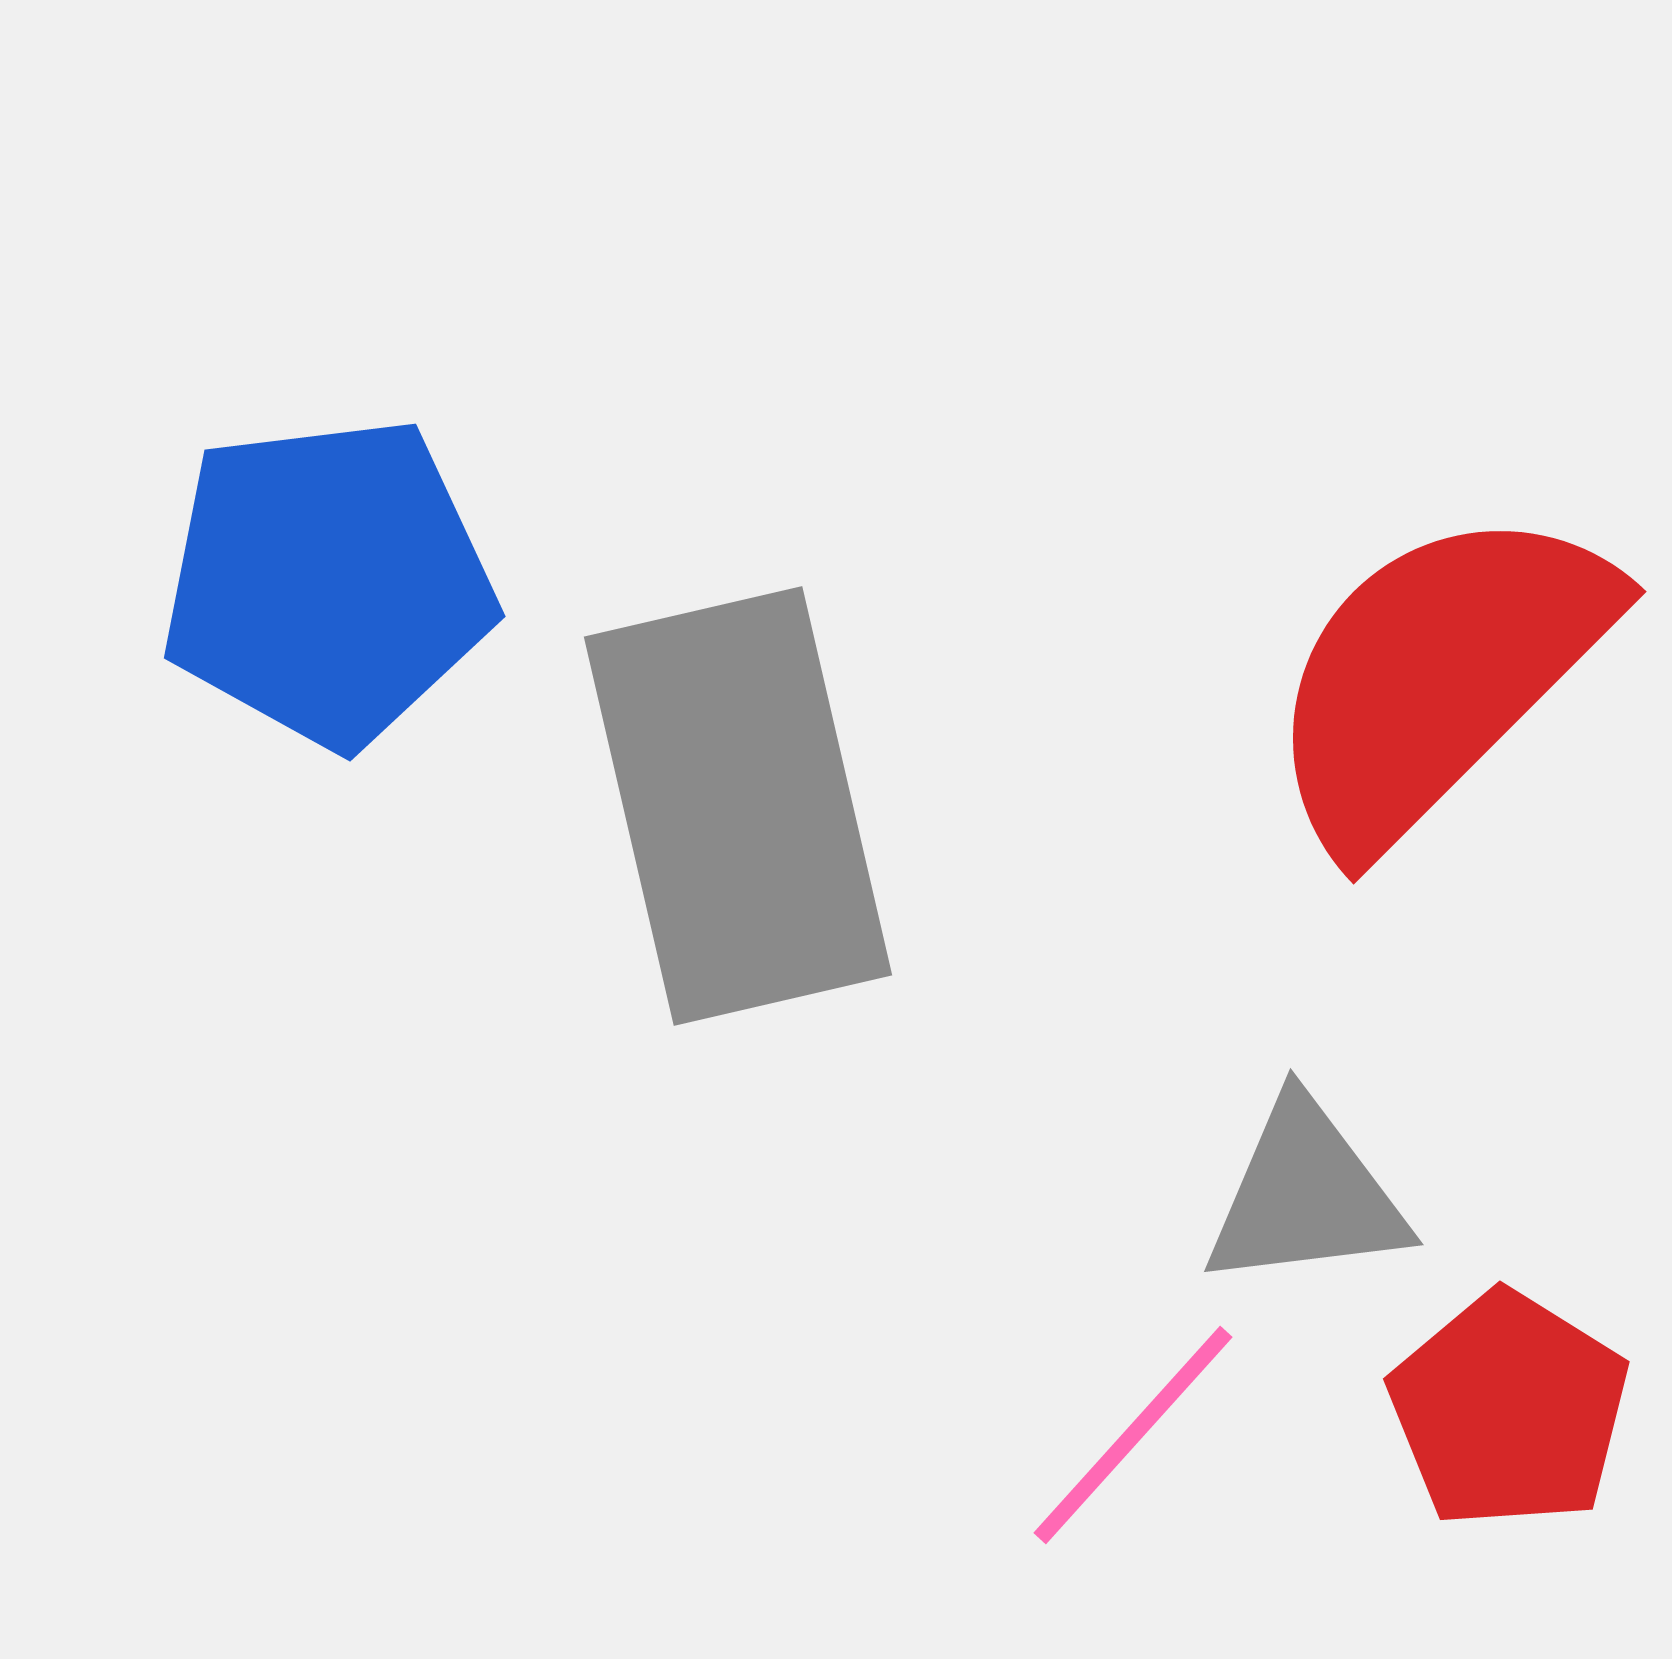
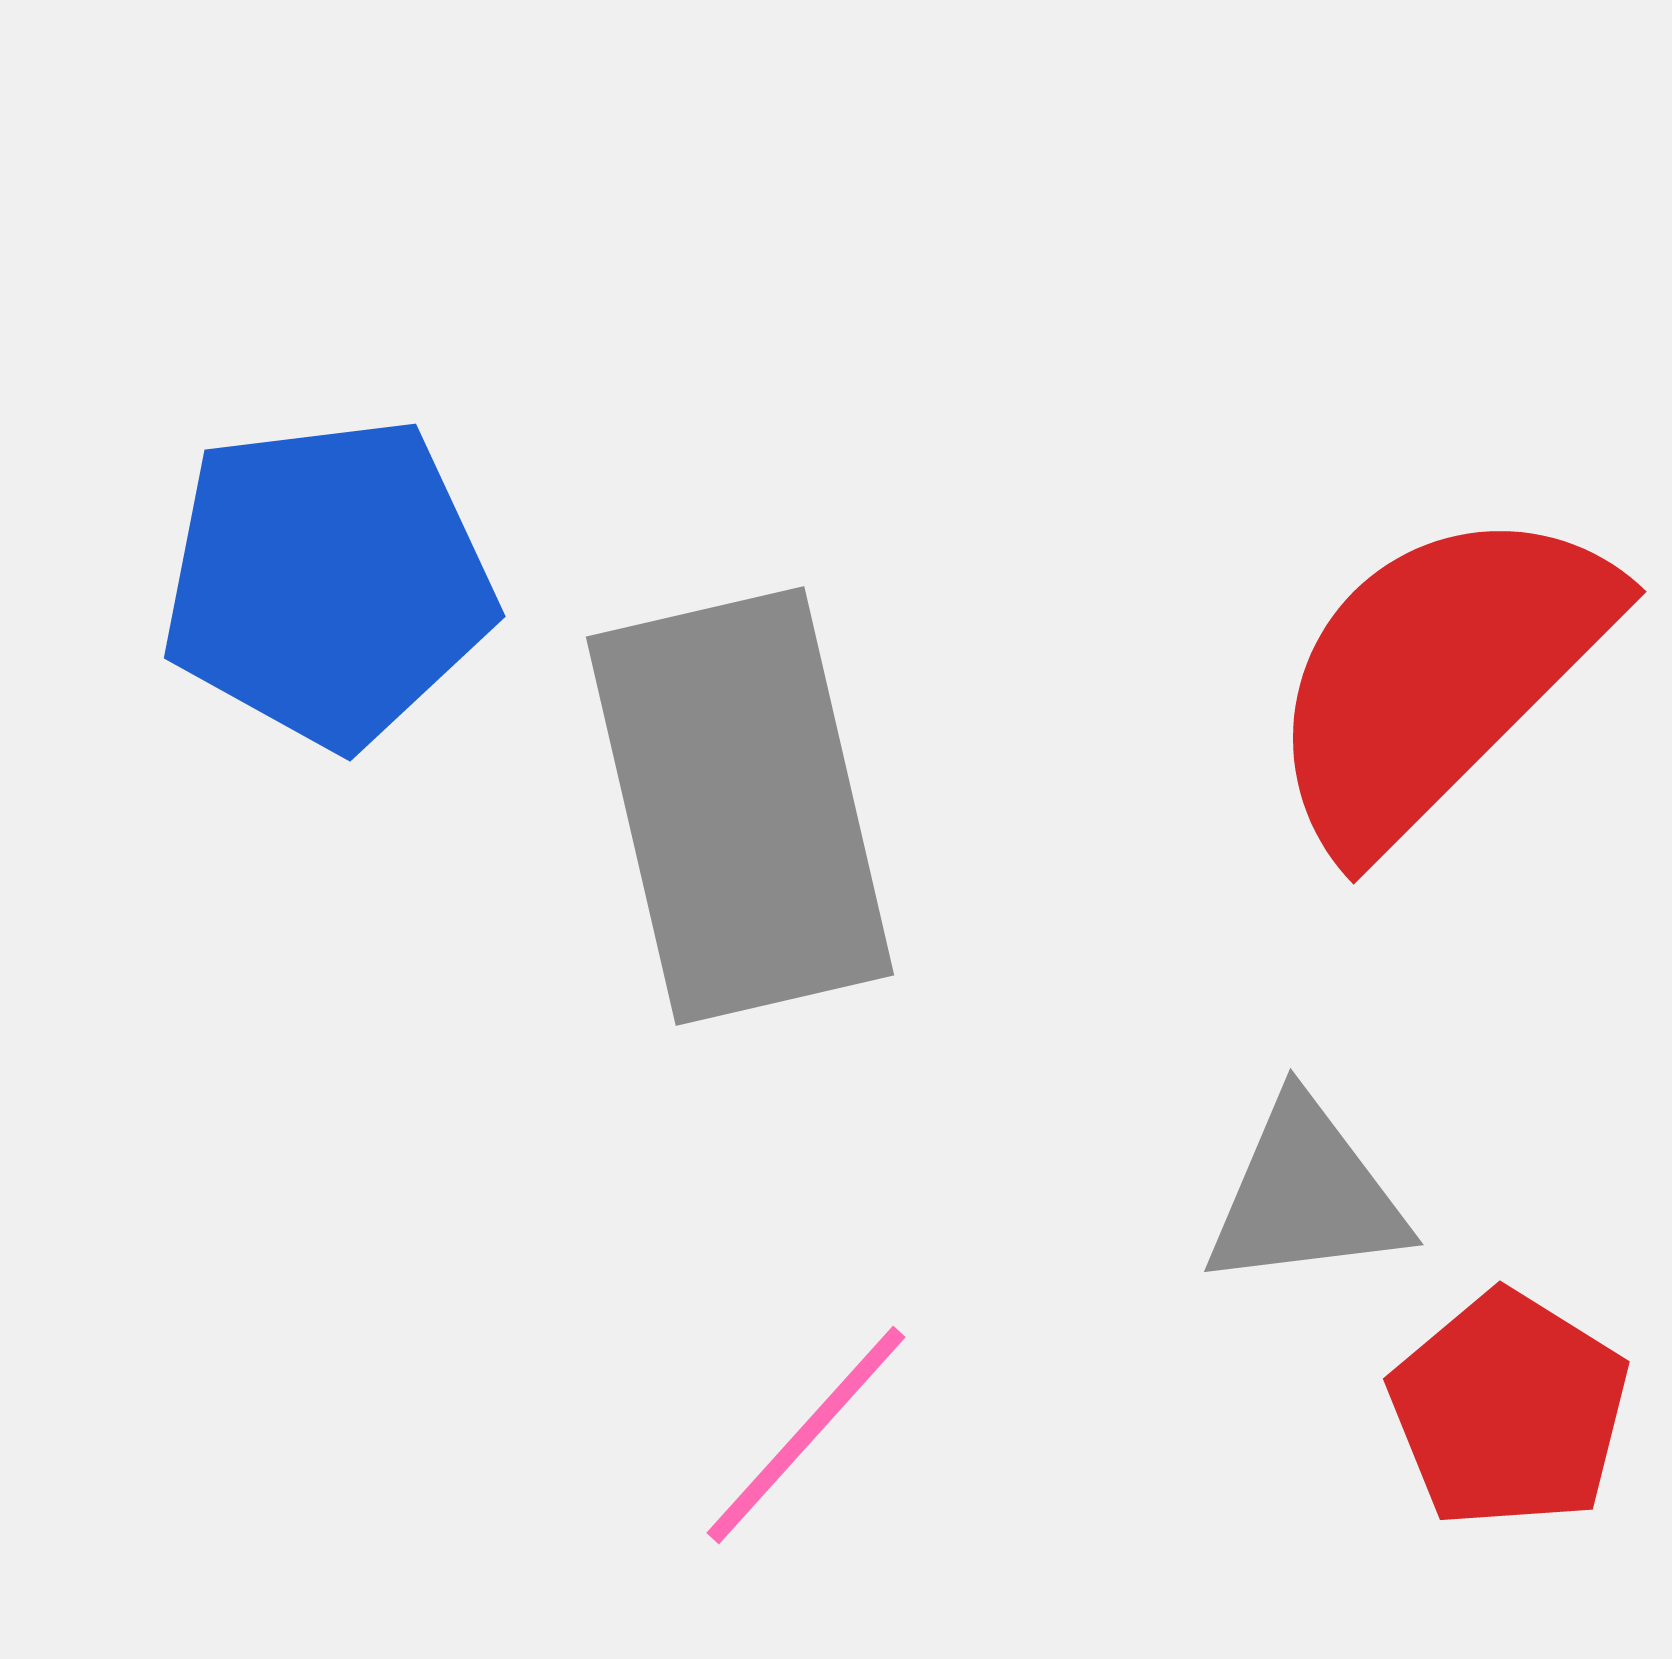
gray rectangle: moved 2 px right
pink line: moved 327 px left
